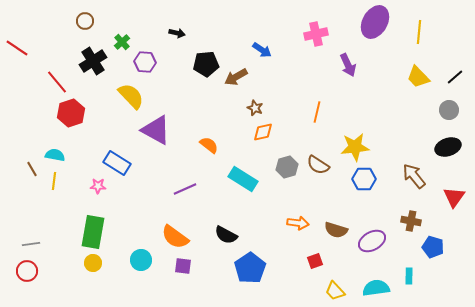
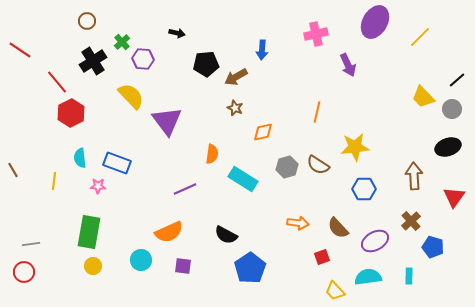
brown circle at (85, 21): moved 2 px right
yellow line at (419, 32): moved 1 px right, 5 px down; rotated 40 degrees clockwise
red line at (17, 48): moved 3 px right, 2 px down
blue arrow at (262, 50): rotated 60 degrees clockwise
purple hexagon at (145, 62): moved 2 px left, 3 px up
yellow trapezoid at (418, 77): moved 5 px right, 20 px down
black line at (455, 77): moved 2 px right, 3 px down
brown star at (255, 108): moved 20 px left
gray circle at (449, 110): moved 3 px right, 1 px up
red hexagon at (71, 113): rotated 8 degrees counterclockwise
purple triangle at (156, 130): moved 11 px right, 9 px up; rotated 24 degrees clockwise
orange semicircle at (209, 145): moved 3 px right, 9 px down; rotated 60 degrees clockwise
cyan semicircle at (55, 155): moved 25 px right, 3 px down; rotated 108 degrees counterclockwise
blue rectangle at (117, 163): rotated 12 degrees counterclockwise
brown line at (32, 169): moved 19 px left, 1 px down
brown arrow at (414, 176): rotated 36 degrees clockwise
blue hexagon at (364, 179): moved 10 px down
brown cross at (411, 221): rotated 36 degrees clockwise
brown semicircle at (336, 230): moved 2 px right, 2 px up; rotated 30 degrees clockwise
green rectangle at (93, 232): moved 4 px left
orange semicircle at (175, 237): moved 6 px left, 5 px up; rotated 60 degrees counterclockwise
purple ellipse at (372, 241): moved 3 px right
red square at (315, 261): moved 7 px right, 4 px up
yellow circle at (93, 263): moved 3 px down
red circle at (27, 271): moved 3 px left, 1 px down
cyan semicircle at (376, 288): moved 8 px left, 11 px up
